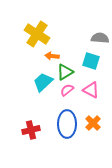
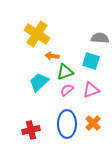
green triangle: rotated 12 degrees clockwise
cyan trapezoid: moved 4 px left
pink triangle: rotated 48 degrees counterclockwise
